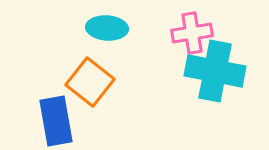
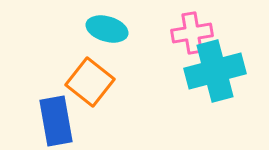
cyan ellipse: moved 1 px down; rotated 12 degrees clockwise
cyan cross: rotated 26 degrees counterclockwise
